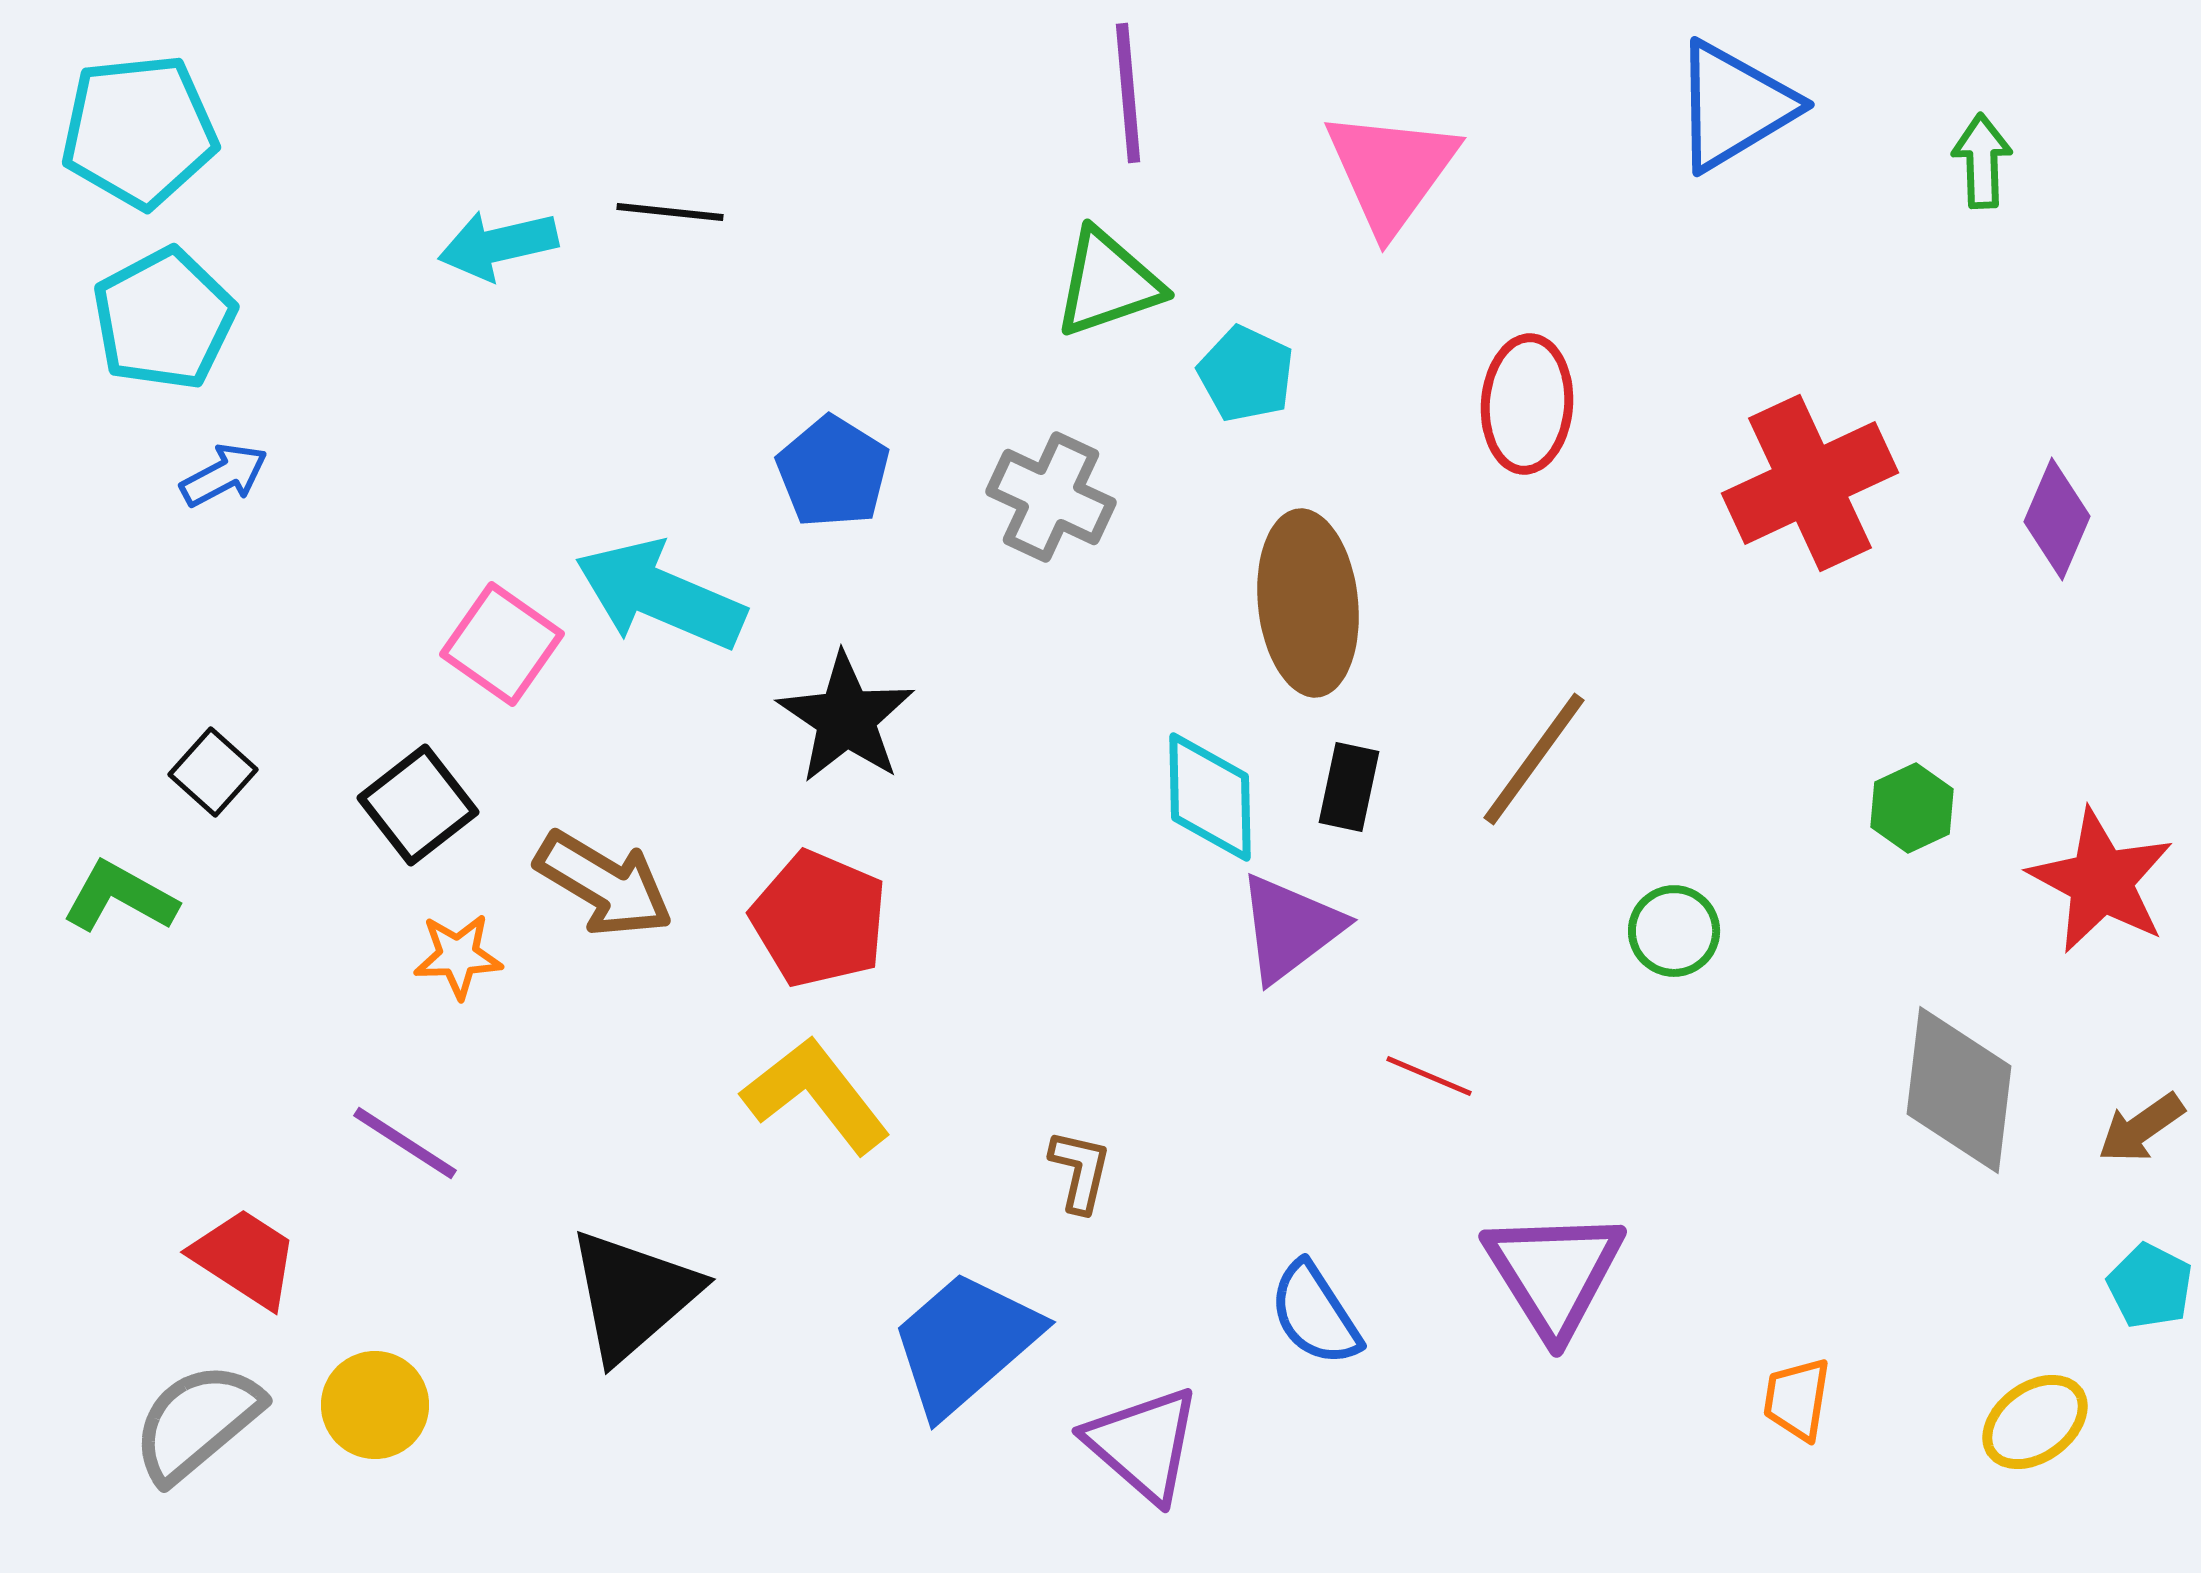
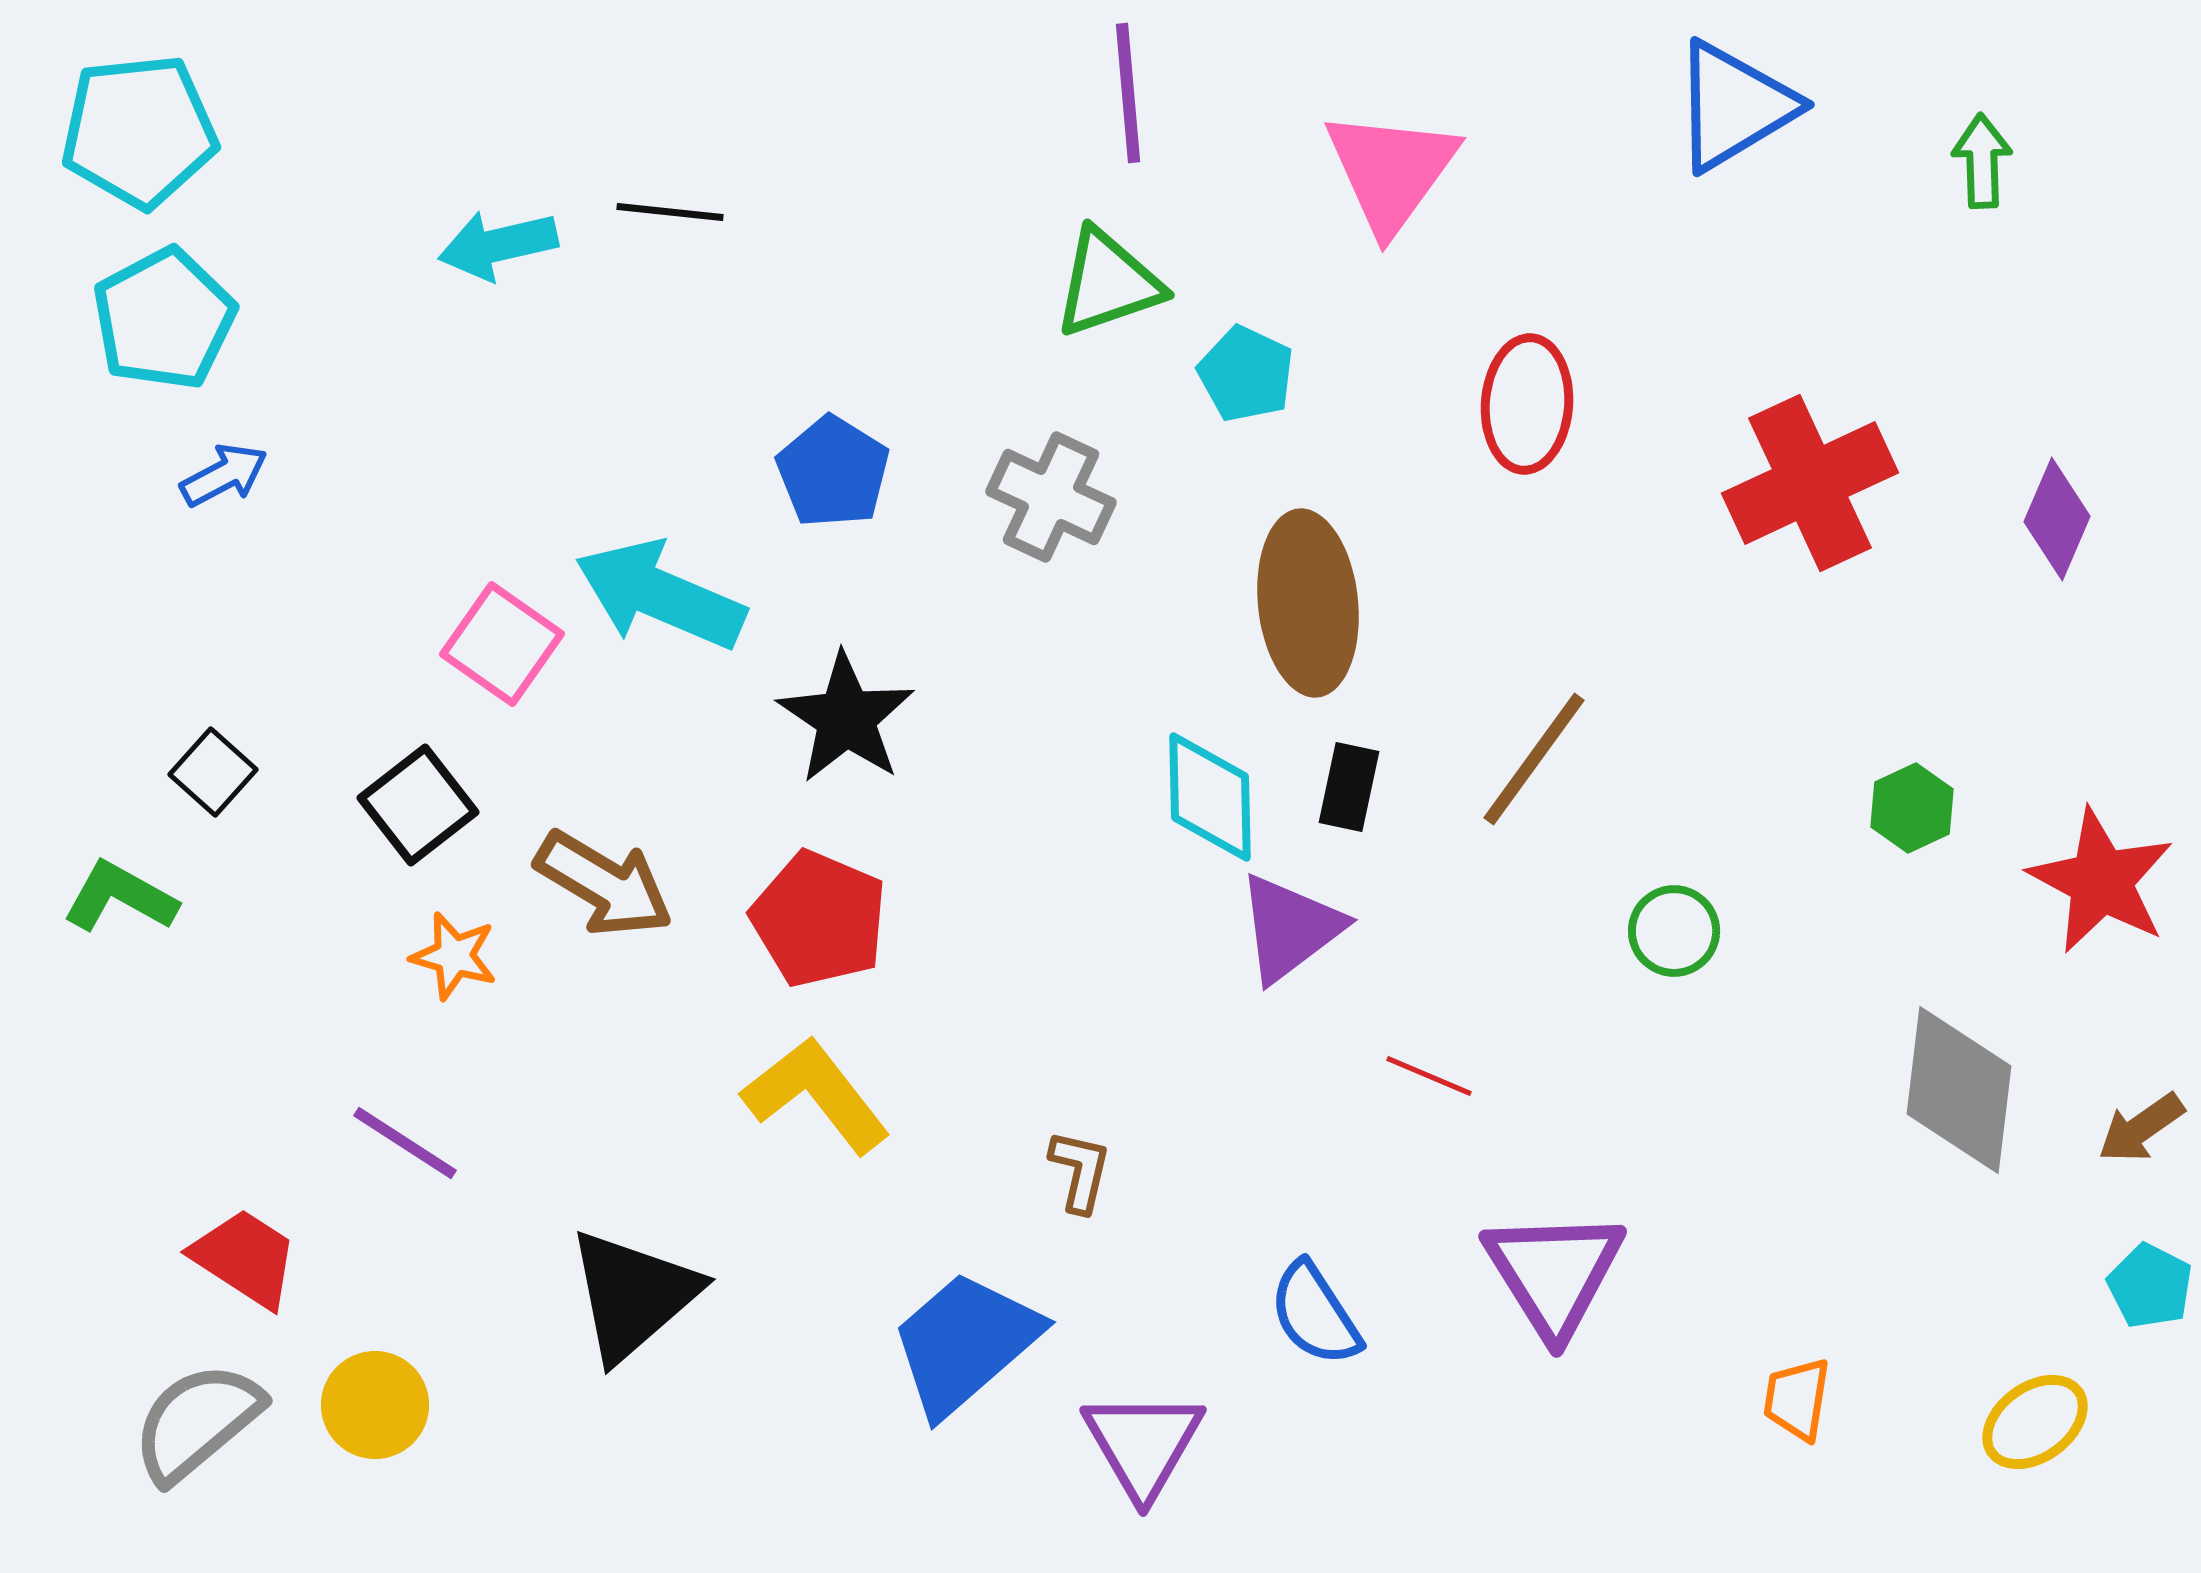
orange star at (458, 956): moved 4 px left; rotated 18 degrees clockwise
purple triangle at (1143, 1444): rotated 19 degrees clockwise
